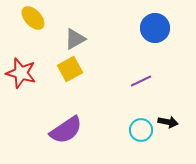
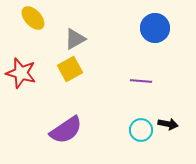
purple line: rotated 30 degrees clockwise
black arrow: moved 2 px down
